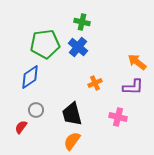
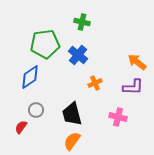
blue cross: moved 8 px down
